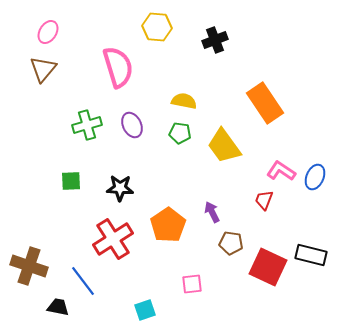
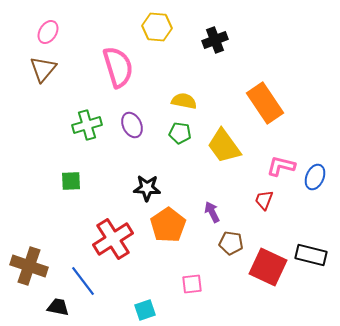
pink L-shape: moved 5 px up; rotated 20 degrees counterclockwise
black star: moved 27 px right
